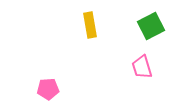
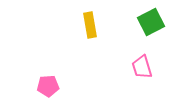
green square: moved 4 px up
pink pentagon: moved 3 px up
